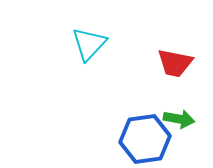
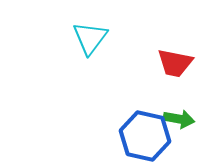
cyan triangle: moved 1 px right, 6 px up; rotated 6 degrees counterclockwise
blue hexagon: moved 3 px up; rotated 21 degrees clockwise
